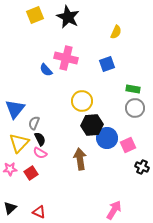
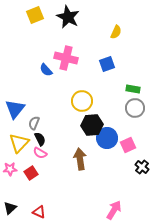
black cross: rotated 16 degrees clockwise
